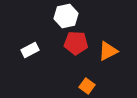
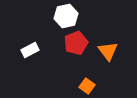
red pentagon: rotated 25 degrees counterclockwise
orange triangle: rotated 40 degrees counterclockwise
